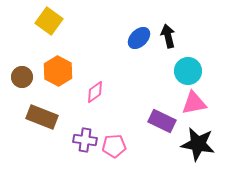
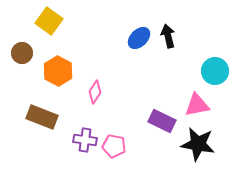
cyan circle: moved 27 px right
brown circle: moved 24 px up
pink diamond: rotated 20 degrees counterclockwise
pink triangle: moved 3 px right, 2 px down
pink pentagon: rotated 15 degrees clockwise
